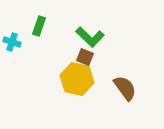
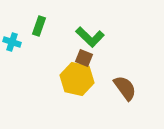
brown square: moved 1 px left, 1 px down
